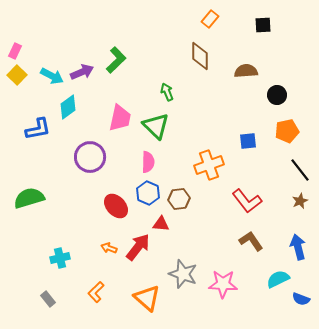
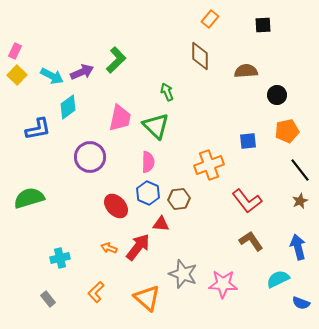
blue semicircle: moved 4 px down
